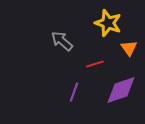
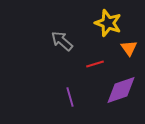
purple line: moved 4 px left, 5 px down; rotated 36 degrees counterclockwise
